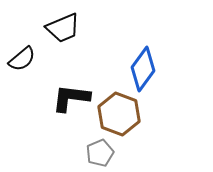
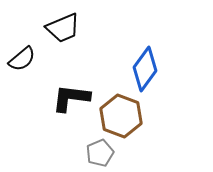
blue diamond: moved 2 px right
brown hexagon: moved 2 px right, 2 px down
